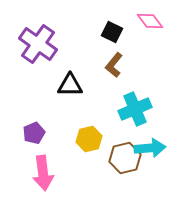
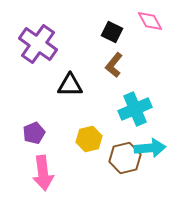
pink diamond: rotated 8 degrees clockwise
